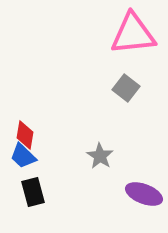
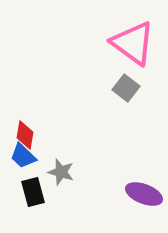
pink triangle: moved 9 px down; rotated 42 degrees clockwise
gray star: moved 39 px left, 16 px down; rotated 16 degrees counterclockwise
